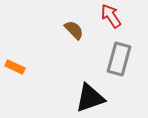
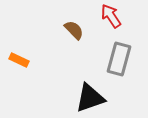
orange rectangle: moved 4 px right, 7 px up
